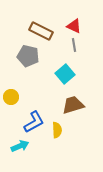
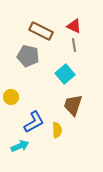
brown trapezoid: rotated 55 degrees counterclockwise
